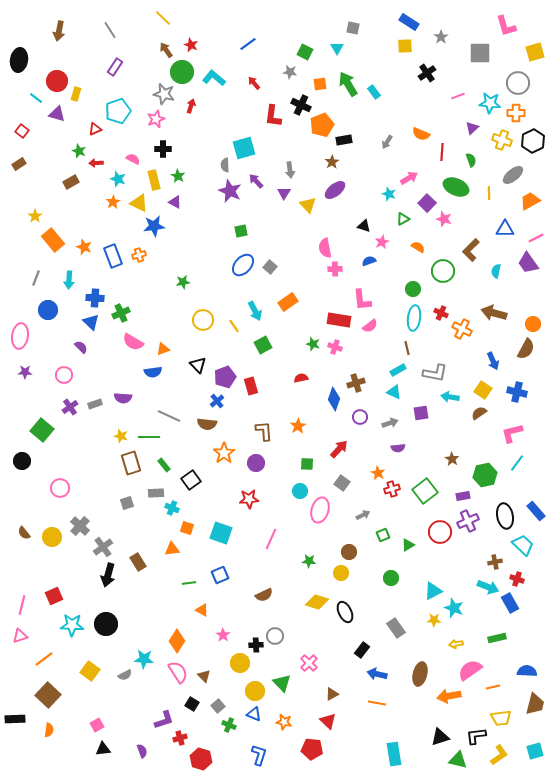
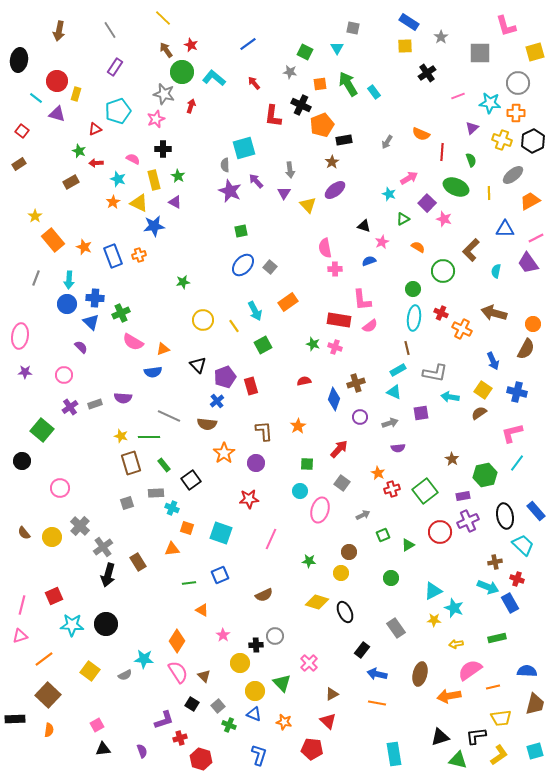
blue circle at (48, 310): moved 19 px right, 6 px up
red semicircle at (301, 378): moved 3 px right, 3 px down
